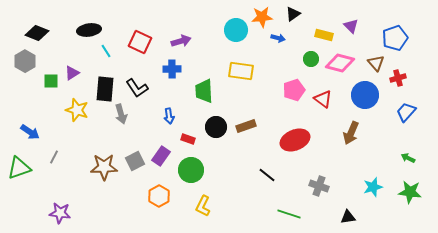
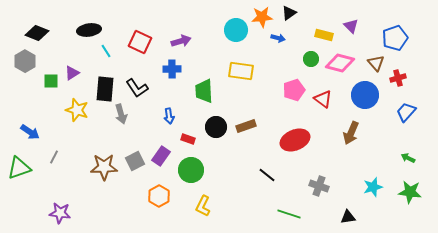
black triangle at (293, 14): moved 4 px left, 1 px up
